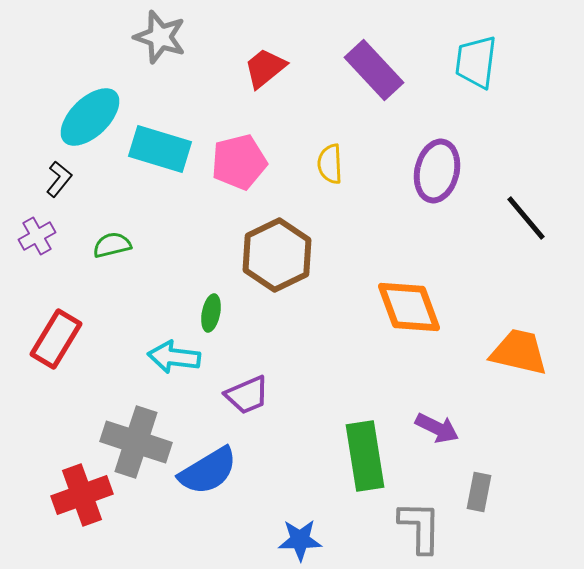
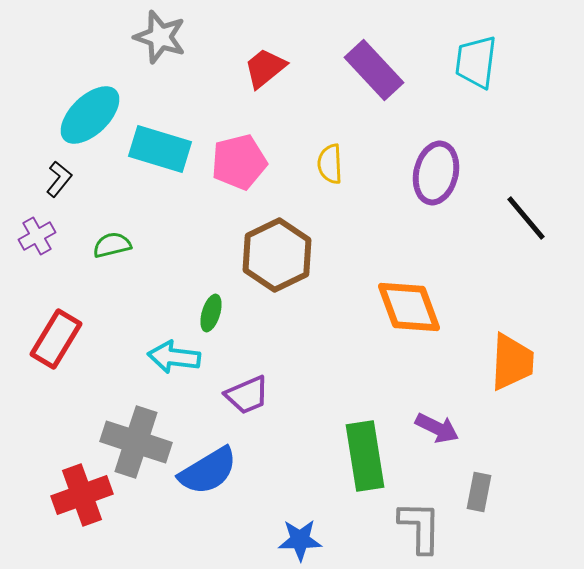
cyan ellipse: moved 2 px up
purple ellipse: moved 1 px left, 2 px down
green ellipse: rotated 6 degrees clockwise
orange trapezoid: moved 7 px left, 10 px down; rotated 80 degrees clockwise
